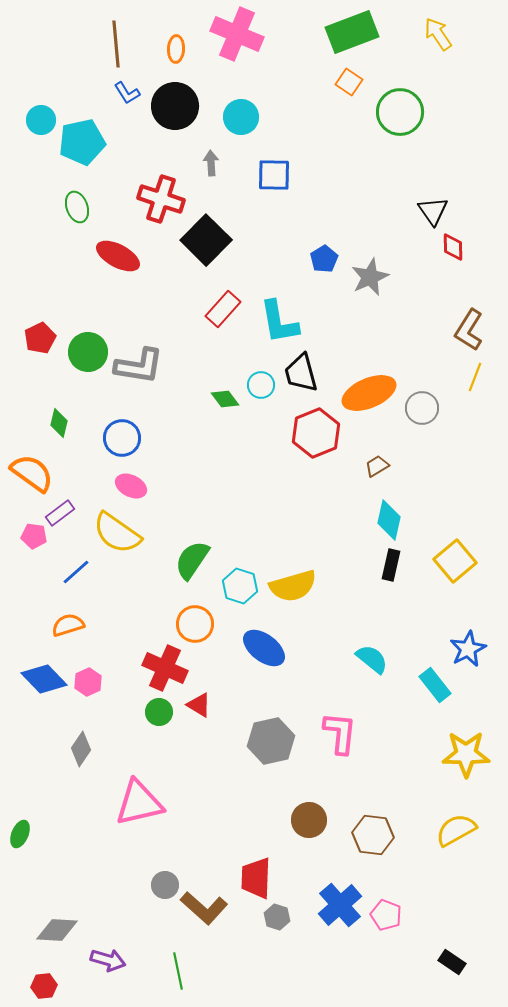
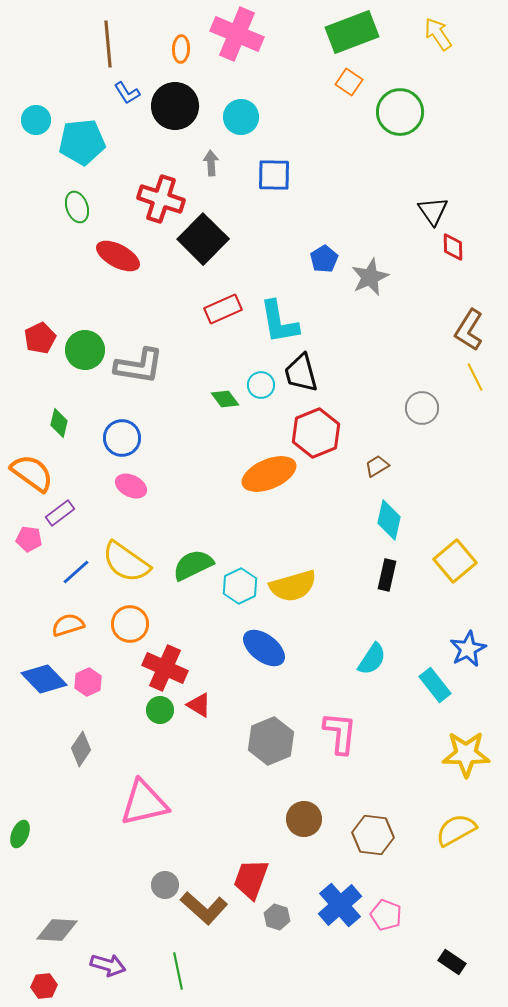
brown line at (116, 44): moved 8 px left
orange ellipse at (176, 49): moved 5 px right
cyan circle at (41, 120): moved 5 px left
cyan pentagon at (82, 142): rotated 6 degrees clockwise
black square at (206, 240): moved 3 px left, 1 px up
red rectangle at (223, 309): rotated 24 degrees clockwise
green circle at (88, 352): moved 3 px left, 2 px up
yellow line at (475, 377): rotated 48 degrees counterclockwise
orange ellipse at (369, 393): moved 100 px left, 81 px down
yellow semicircle at (117, 533): moved 9 px right, 29 px down
pink pentagon at (34, 536): moved 5 px left, 3 px down
green semicircle at (192, 560): moved 1 px right, 5 px down; rotated 30 degrees clockwise
black rectangle at (391, 565): moved 4 px left, 10 px down
cyan hexagon at (240, 586): rotated 16 degrees clockwise
orange circle at (195, 624): moved 65 px left
cyan semicircle at (372, 659): rotated 84 degrees clockwise
green circle at (159, 712): moved 1 px right, 2 px up
gray hexagon at (271, 741): rotated 9 degrees counterclockwise
pink triangle at (139, 803): moved 5 px right
brown circle at (309, 820): moved 5 px left, 1 px up
red trapezoid at (256, 878): moved 5 px left, 1 px down; rotated 18 degrees clockwise
purple arrow at (108, 960): moved 5 px down
